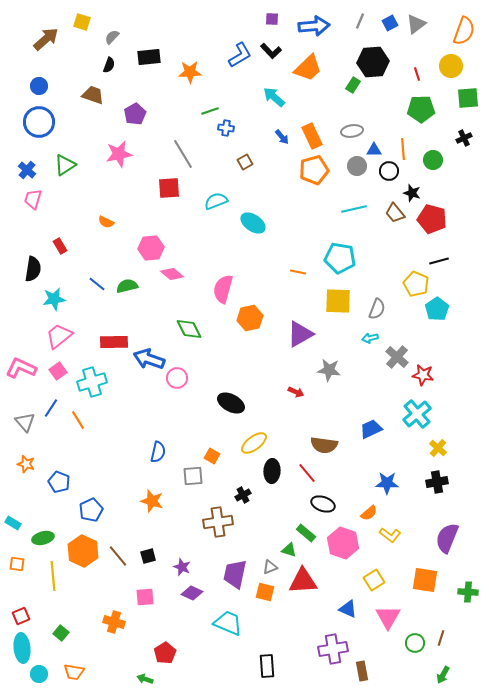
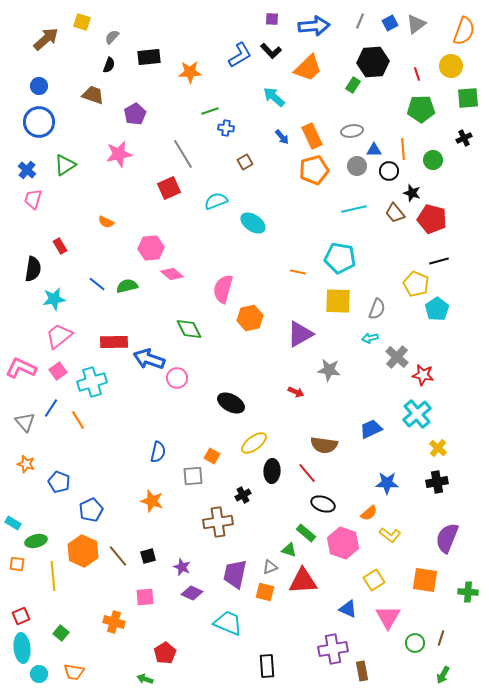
red square at (169, 188): rotated 20 degrees counterclockwise
green ellipse at (43, 538): moved 7 px left, 3 px down
